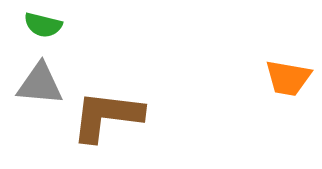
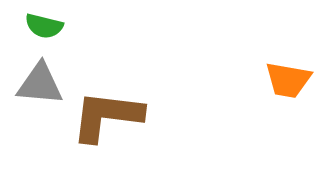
green semicircle: moved 1 px right, 1 px down
orange trapezoid: moved 2 px down
